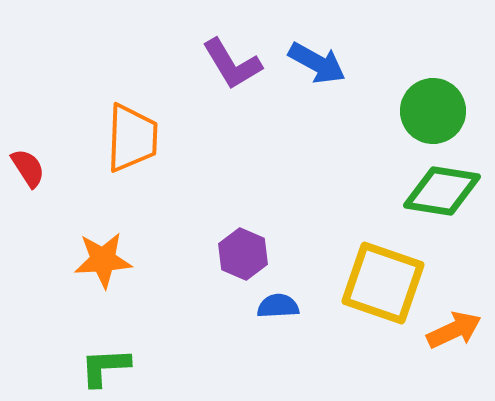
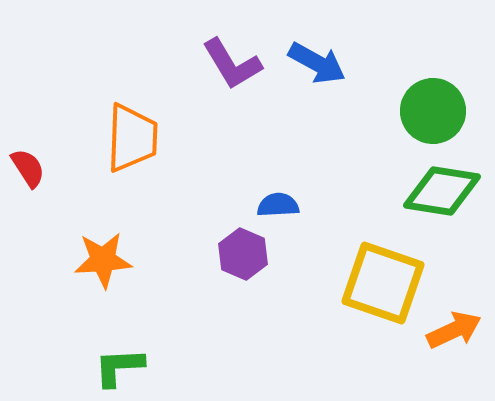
blue semicircle: moved 101 px up
green L-shape: moved 14 px right
